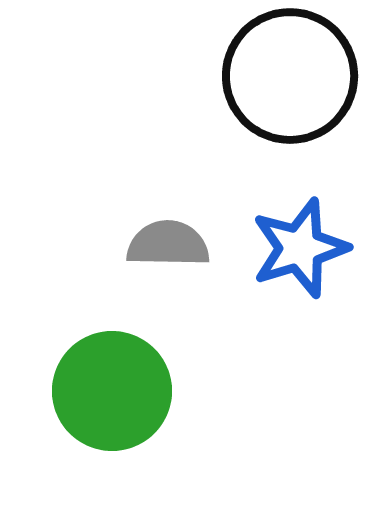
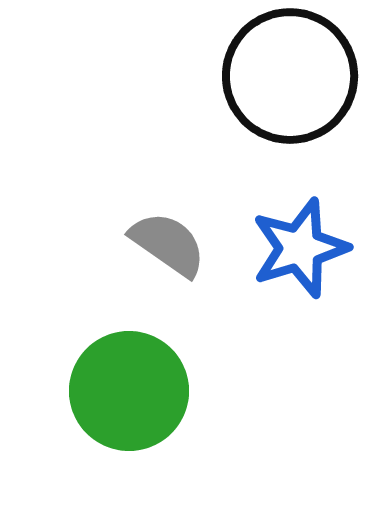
gray semicircle: rotated 34 degrees clockwise
green circle: moved 17 px right
